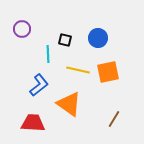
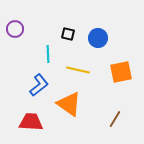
purple circle: moved 7 px left
black square: moved 3 px right, 6 px up
orange square: moved 13 px right
brown line: moved 1 px right
red trapezoid: moved 2 px left, 1 px up
